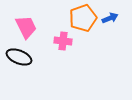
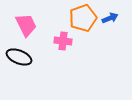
pink trapezoid: moved 2 px up
